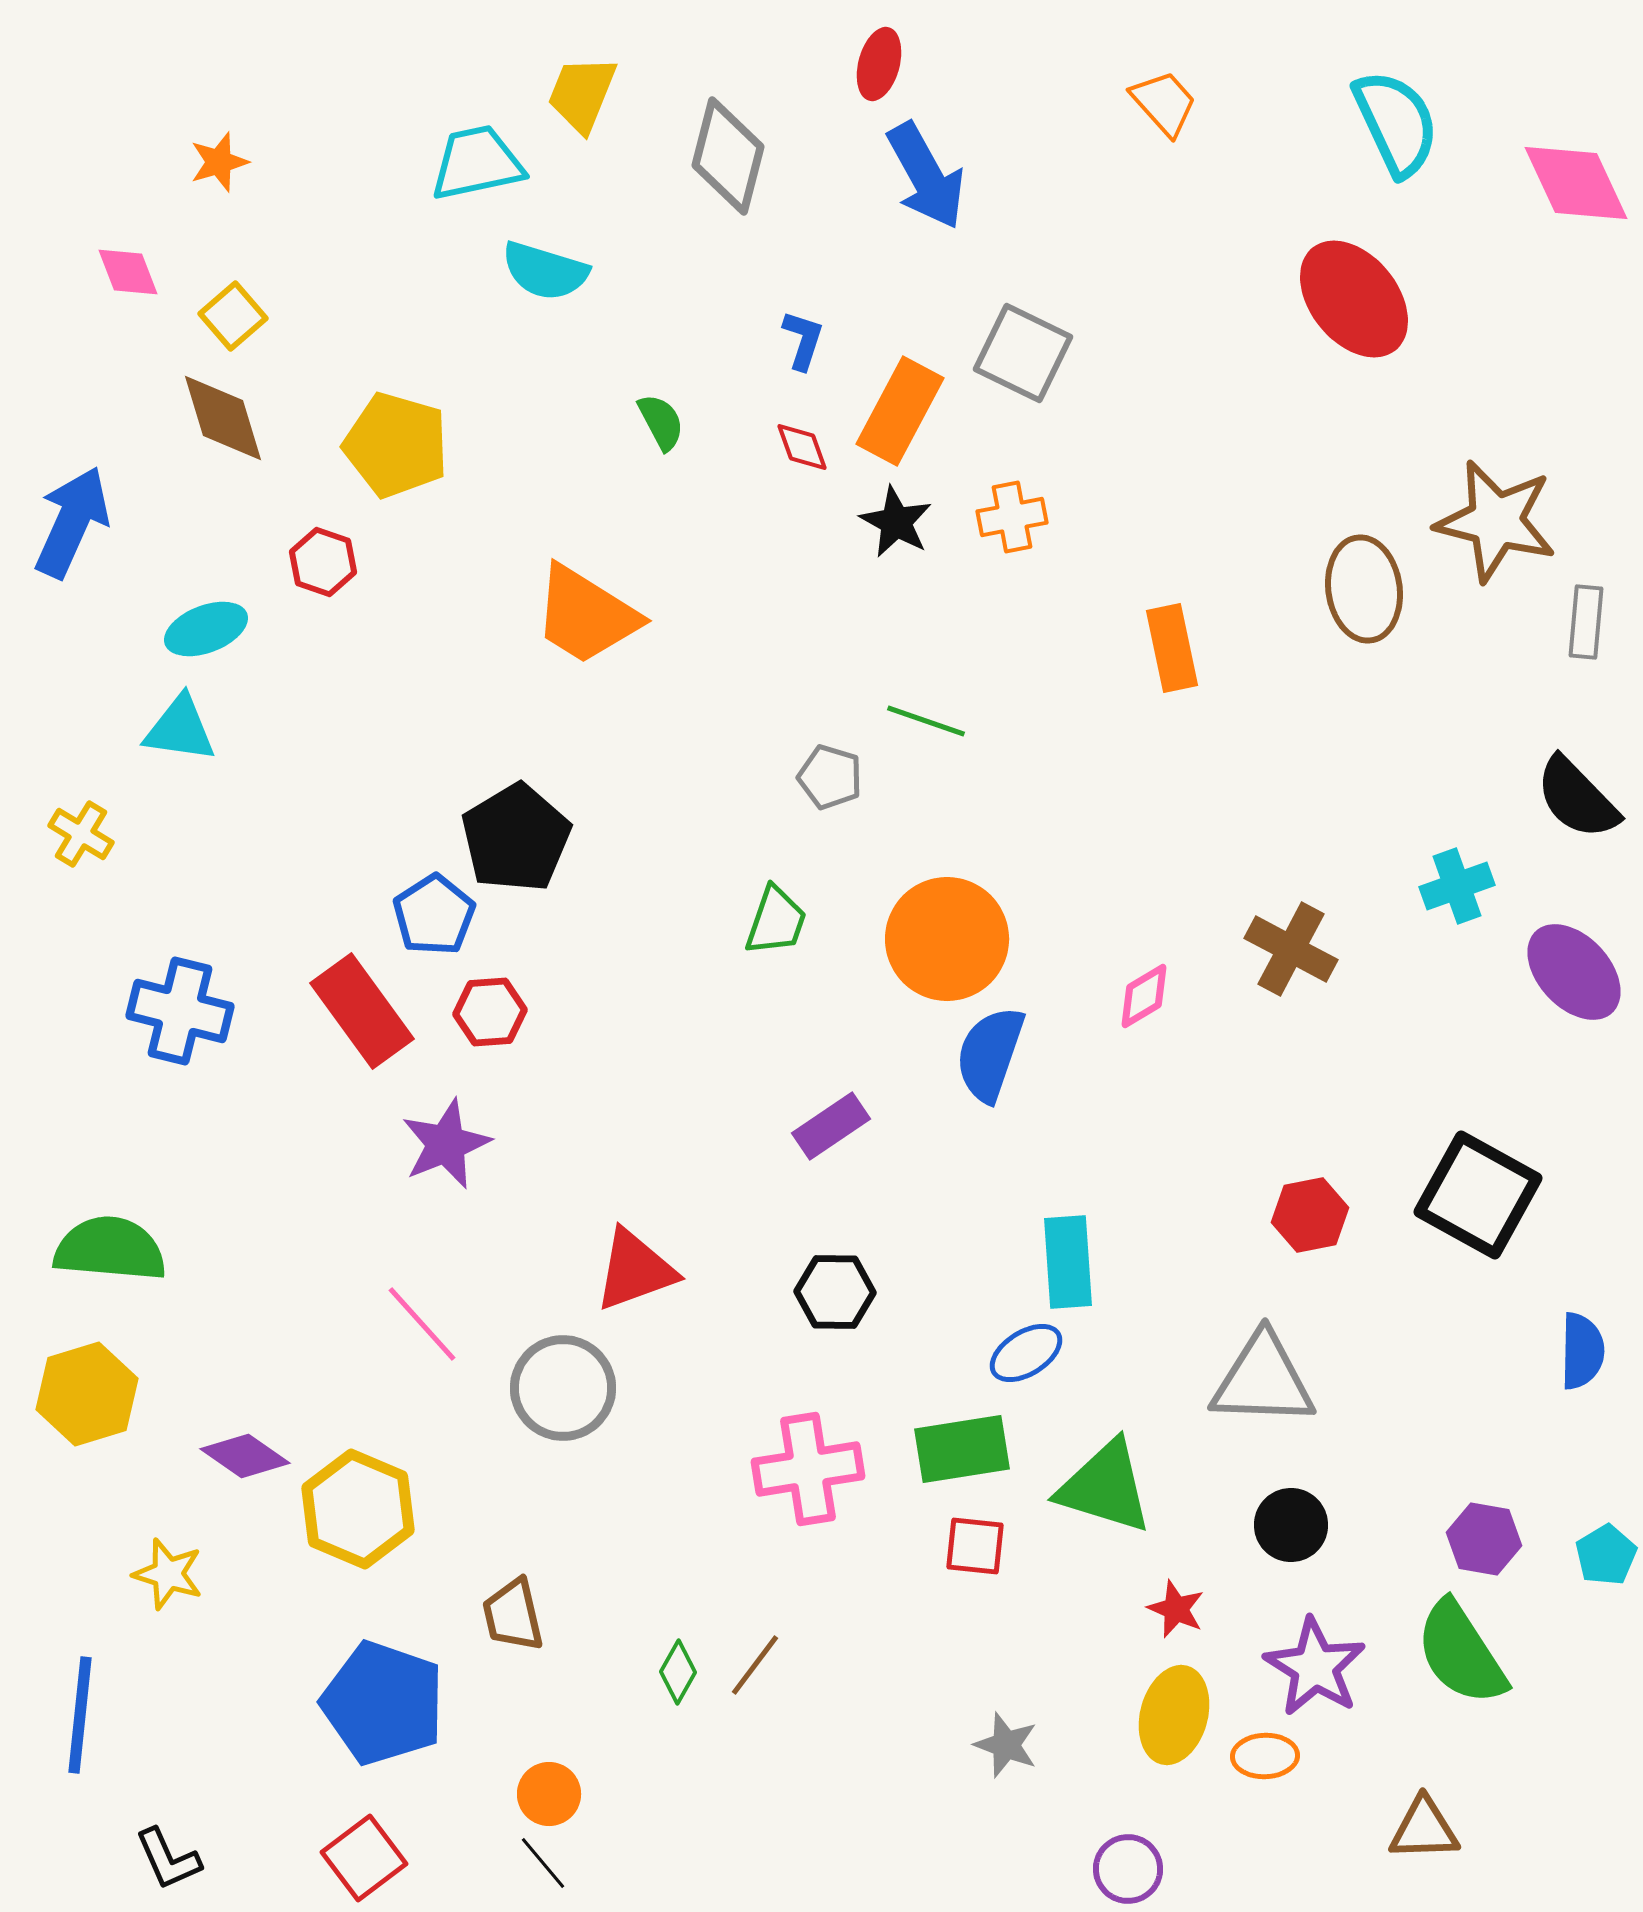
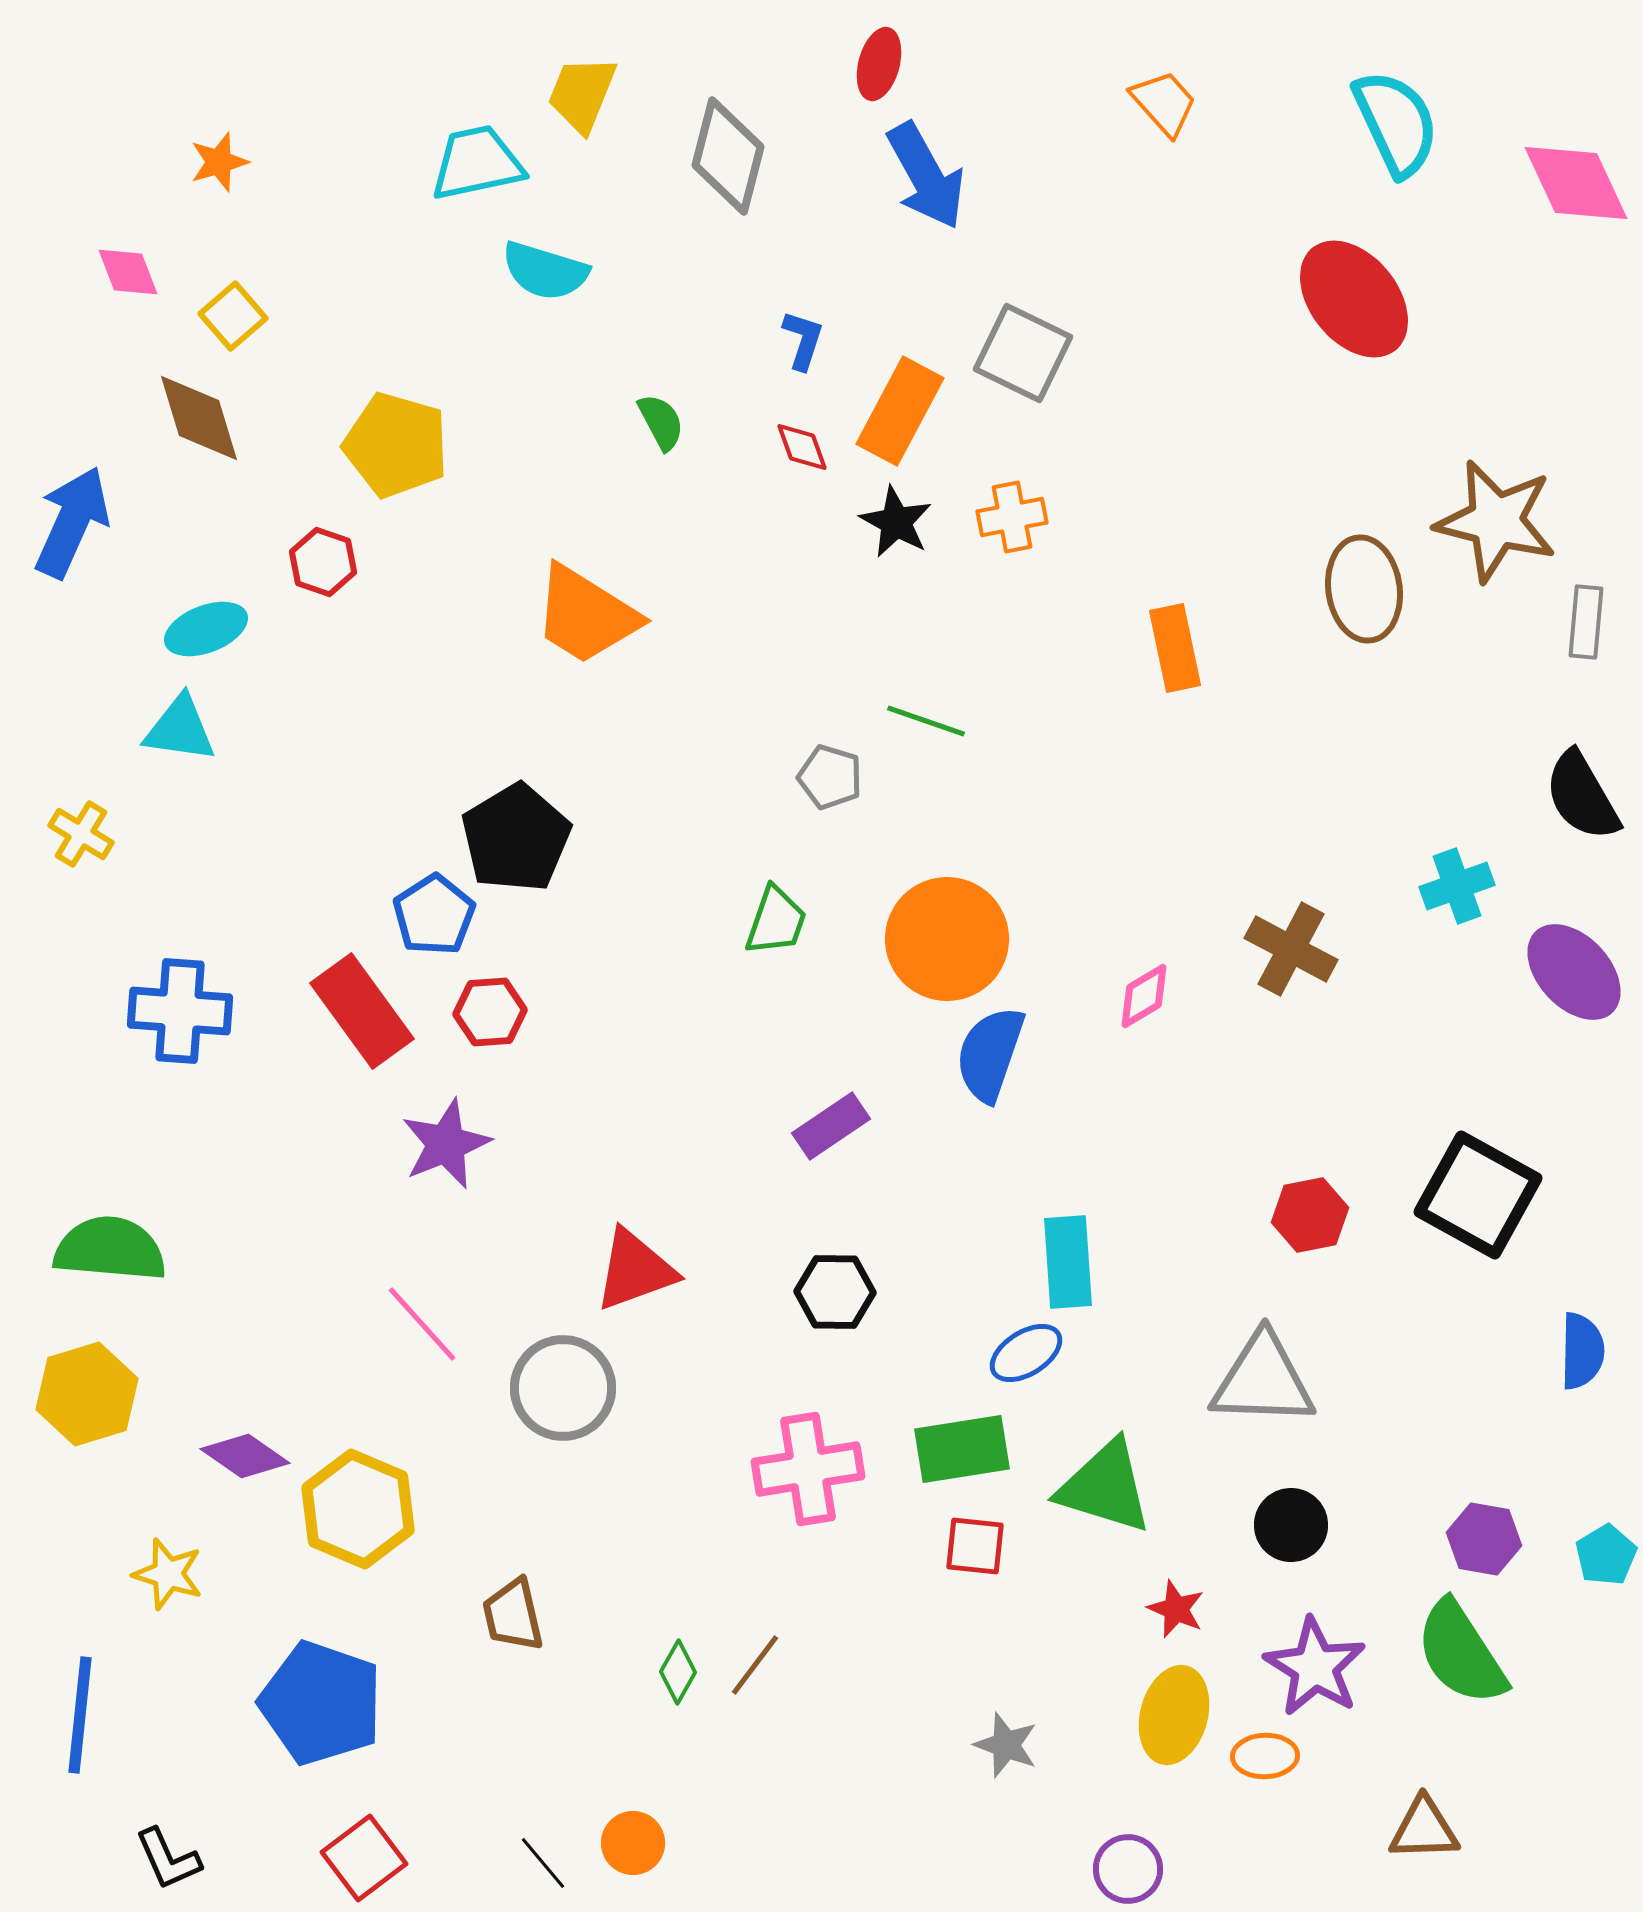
brown diamond at (223, 418): moved 24 px left
orange rectangle at (1172, 648): moved 3 px right
black semicircle at (1577, 798): moved 5 px right, 2 px up; rotated 14 degrees clockwise
blue cross at (180, 1011): rotated 10 degrees counterclockwise
blue pentagon at (383, 1703): moved 62 px left
orange circle at (549, 1794): moved 84 px right, 49 px down
